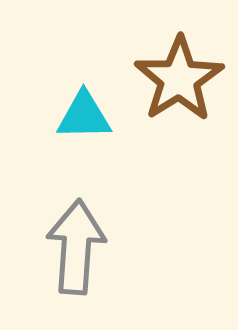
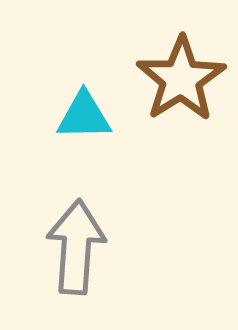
brown star: moved 2 px right
